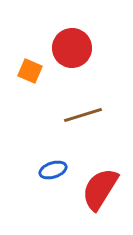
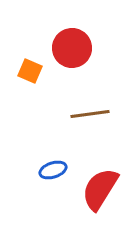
brown line: moved 7 px right, 1 px up; rotated 9 degrees clockwise
